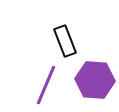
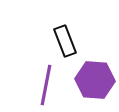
purple line: rotated 12 degrees counterclockwise
